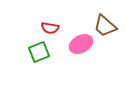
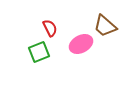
red semicircle: rotated 126 degrees counterclockwise
